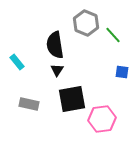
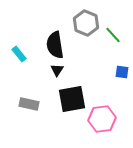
cyan rectangle: moved 2 px right, 8 px up
